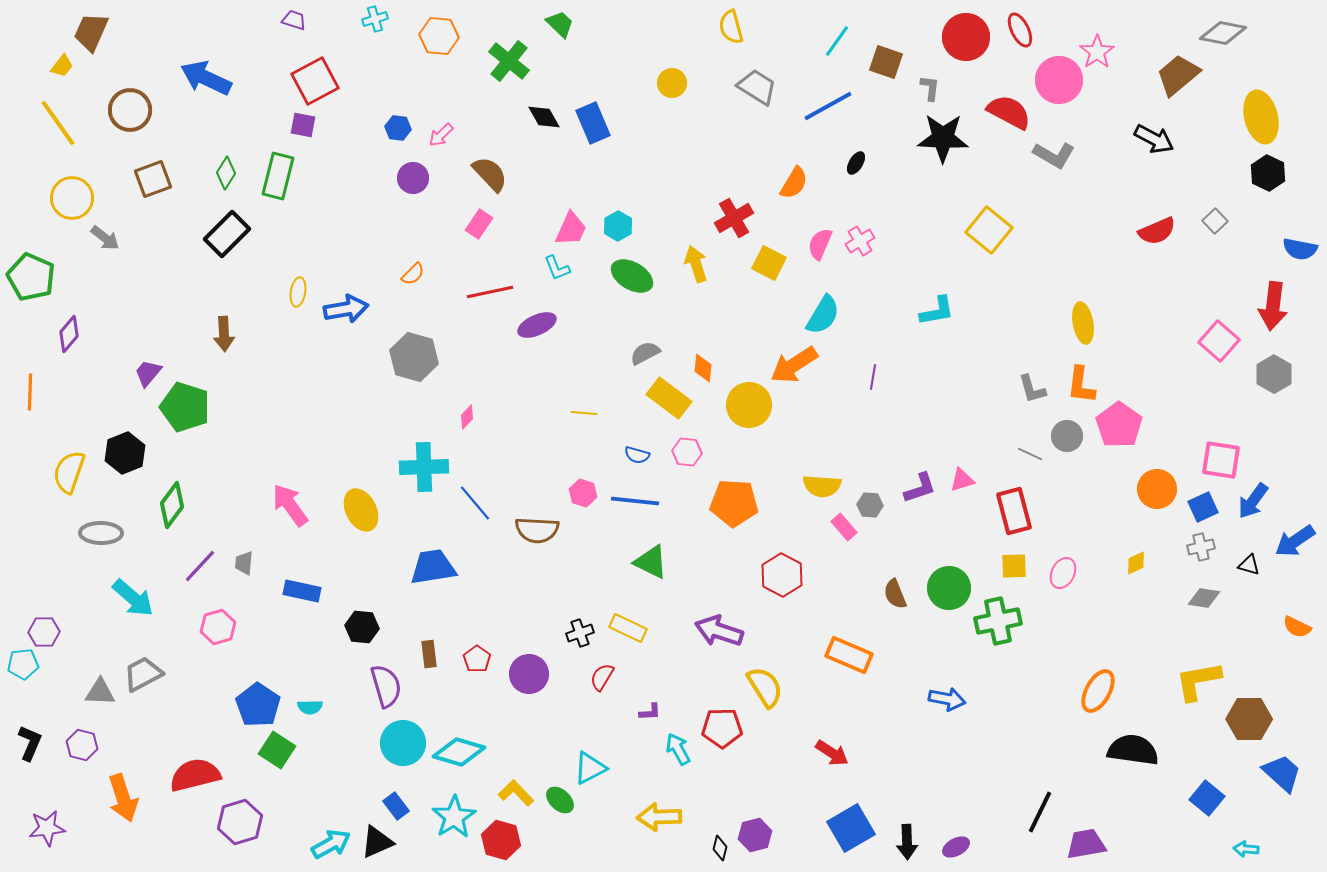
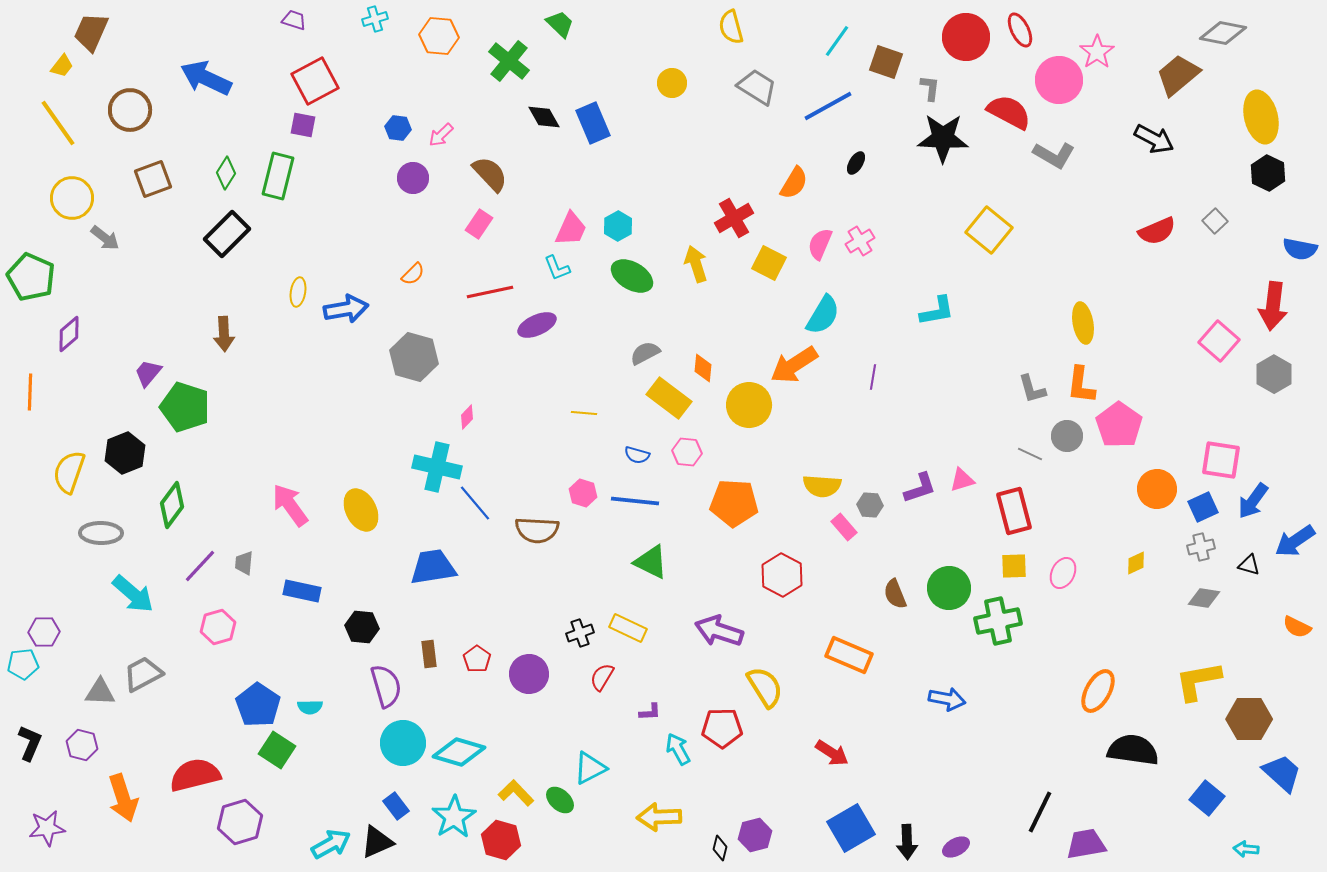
purple diamond at (69, 334): rotated 9 degrees clockwise
cyan cross at (424, 467): moved 13 px right; rotated 15 degrees clockwise
cyan arrow at (133, 598): moved 4 px up
